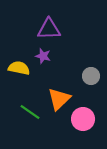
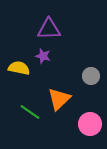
pink circle: moved 7 px right, 5 px down
